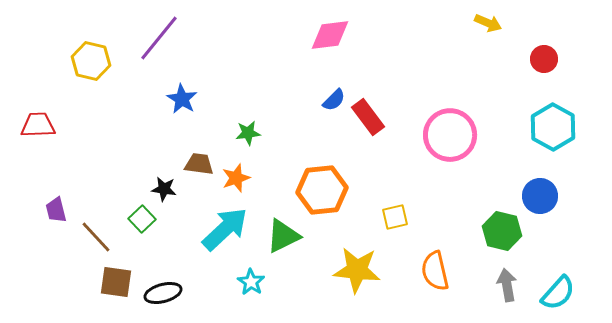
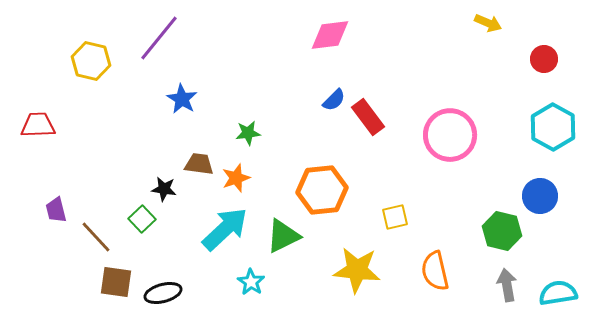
cyan semicircle: rotated 141 degrees counterclockwise
